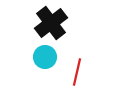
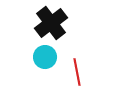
red line: rotated 24 degrees counterclockwise
